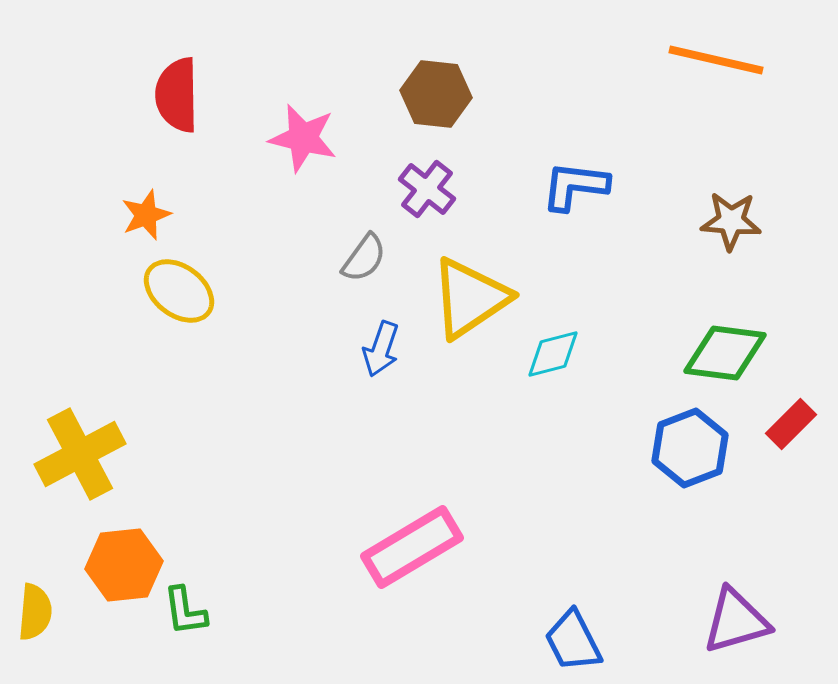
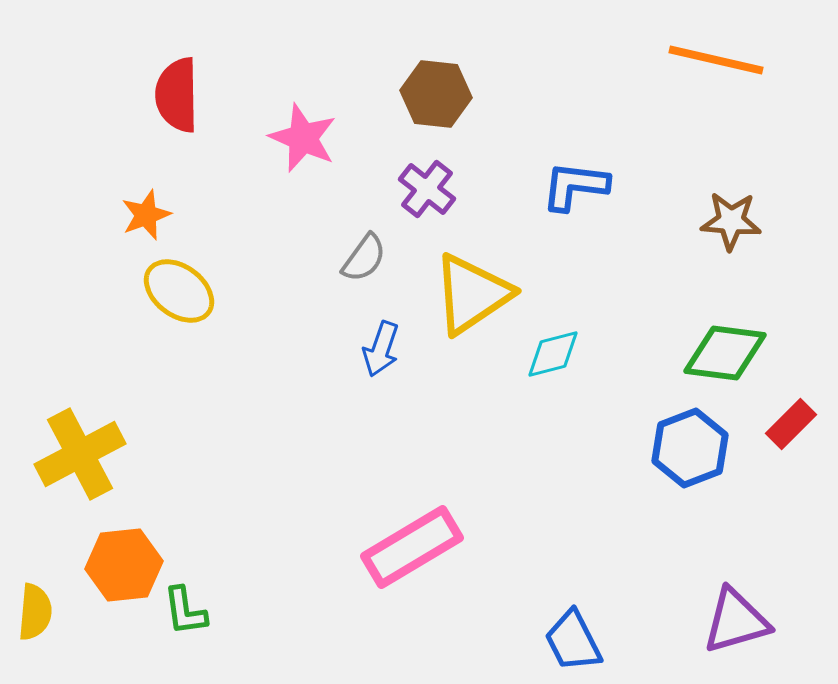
pink star: rotated 10 degrees clockwise
yellow triangle: moved 2 px right, 4 px up
